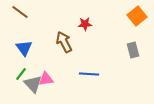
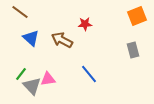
orange square: rotated 18 degrees clockwise
brown arrow: moved 2 px left, 2 px up; rotated 35 degrees counterclockwise
blue triangle: moved 7 px right, 10 px up; rotated 12 degrees counterclockwise
blue line: rotated 48 degrees clockwise
pink triangle: moved 2 px right
gray triangle: moved 1 px left, 2 px down
